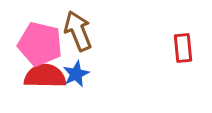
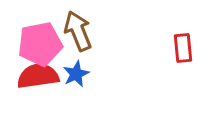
pink pentagon: rotated 24 degrees counterclockwise
red semicircle: moved 7 px left; rotated 9 degrees counterclockwise
